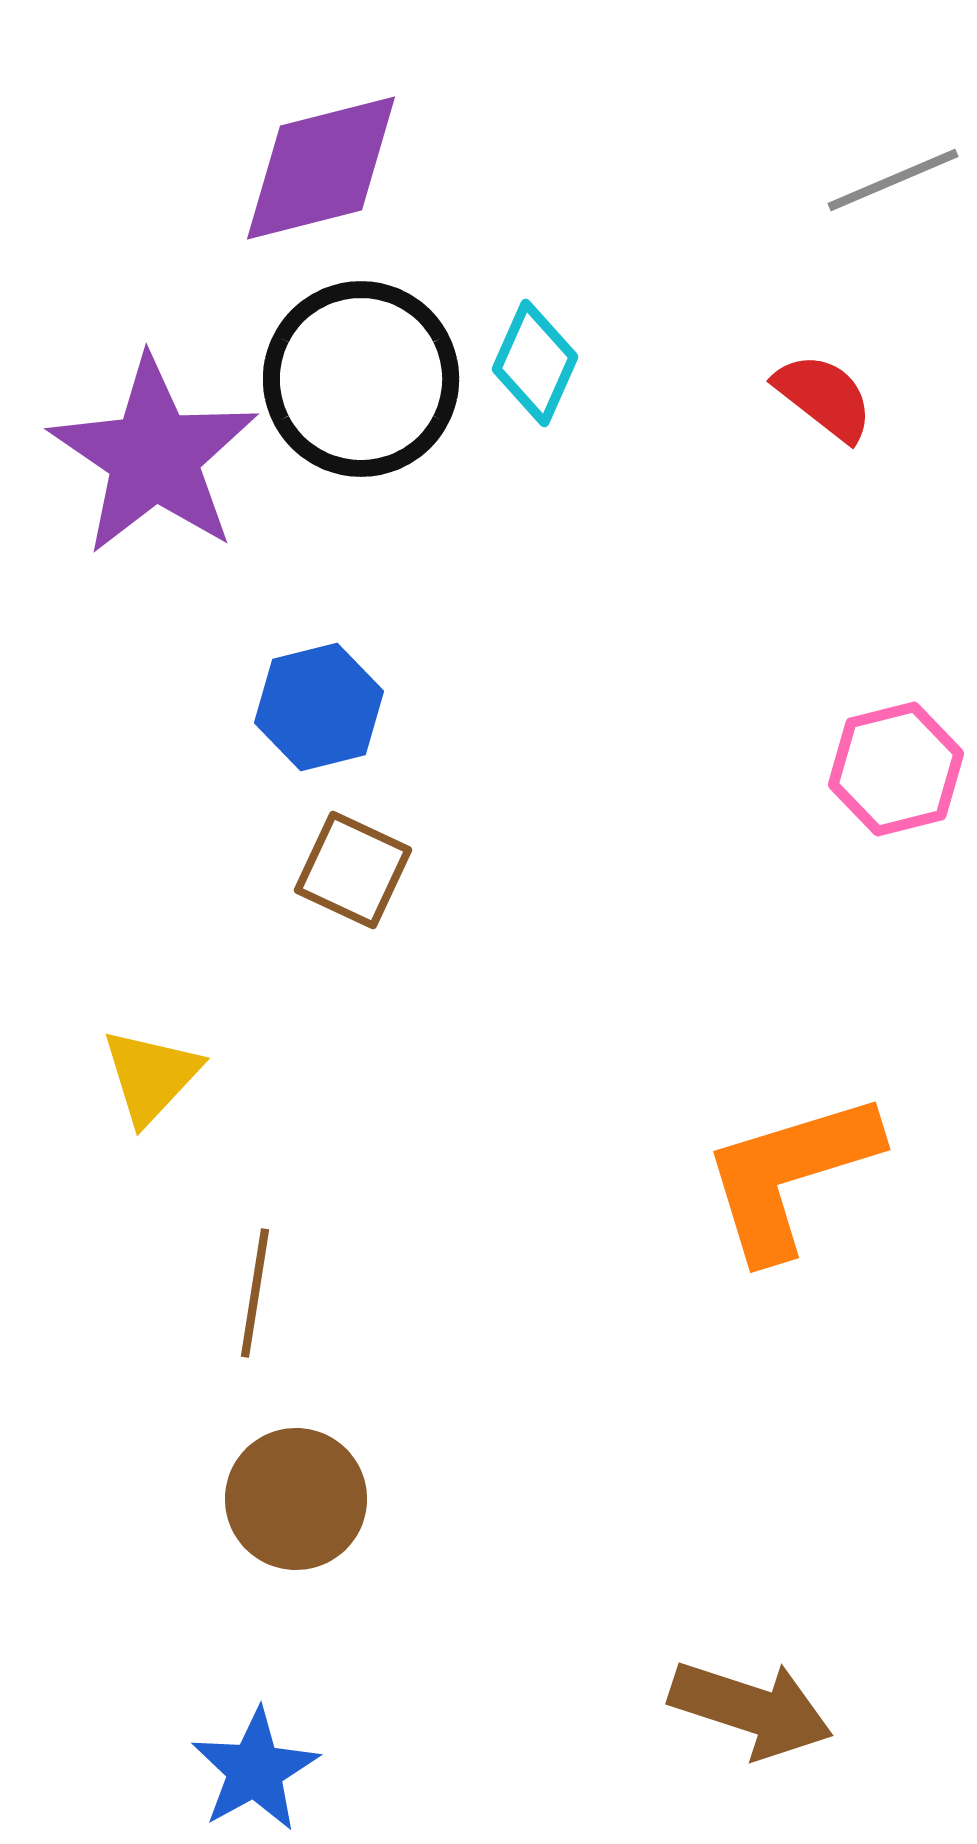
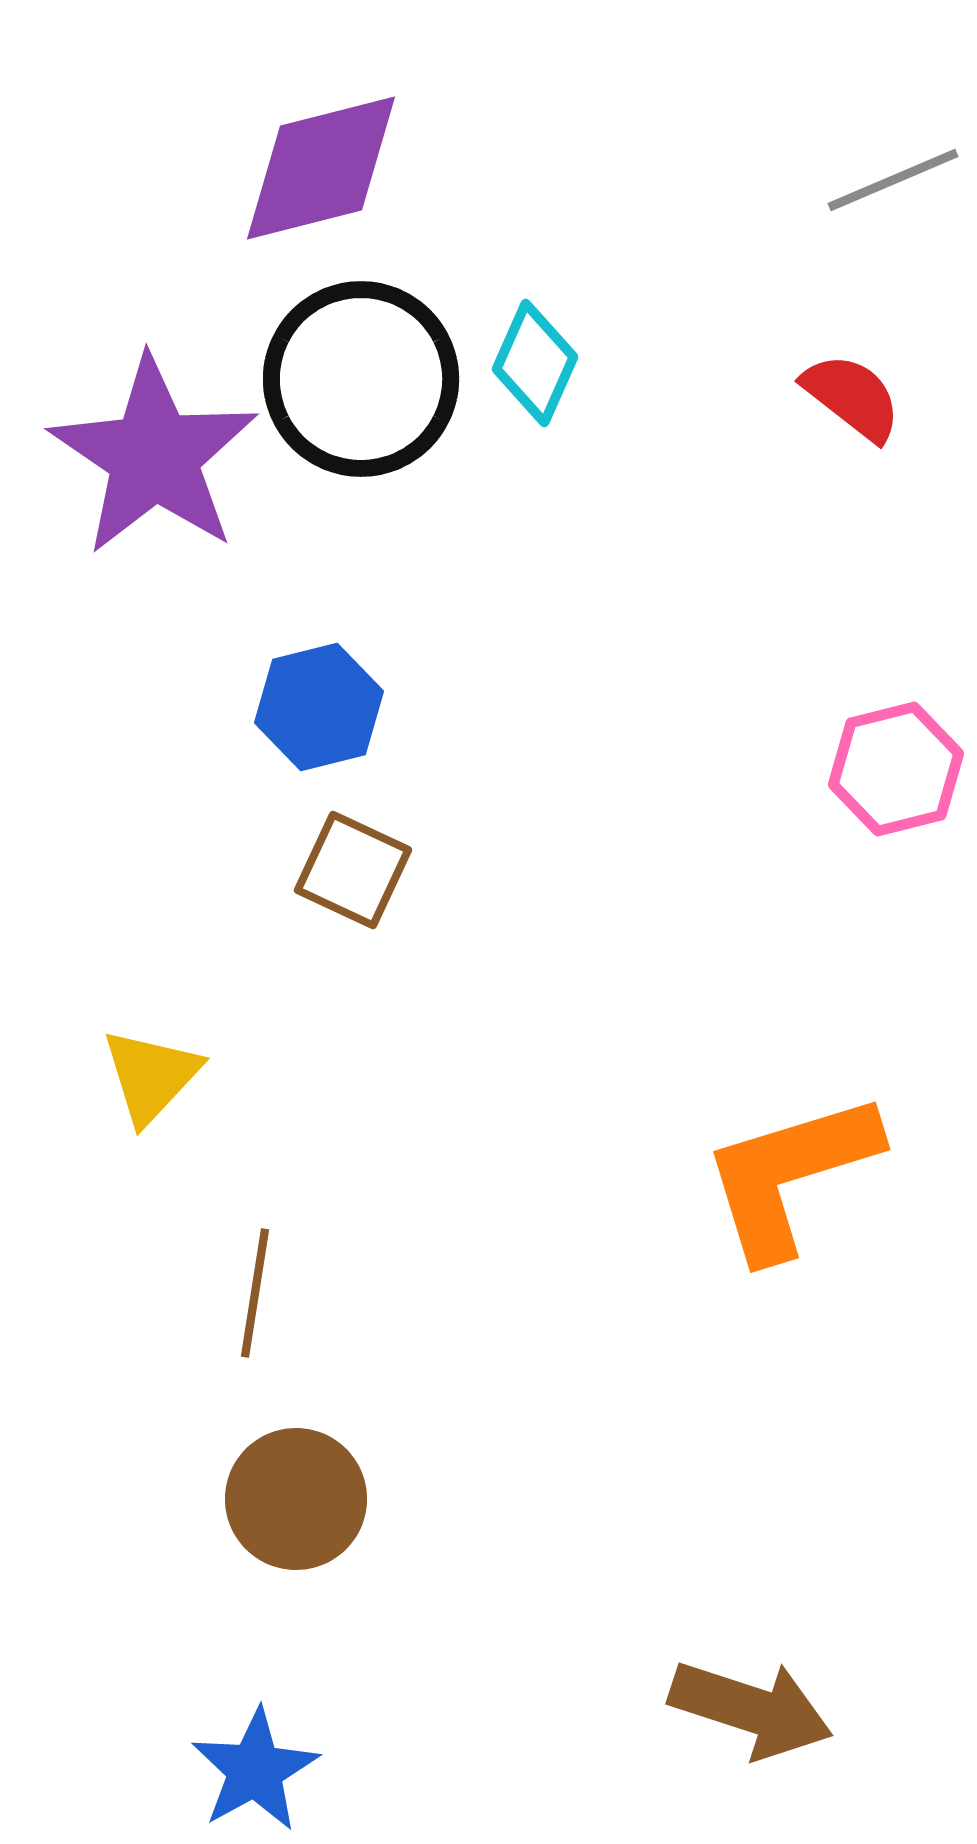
red semicircle: moved 28 px right
